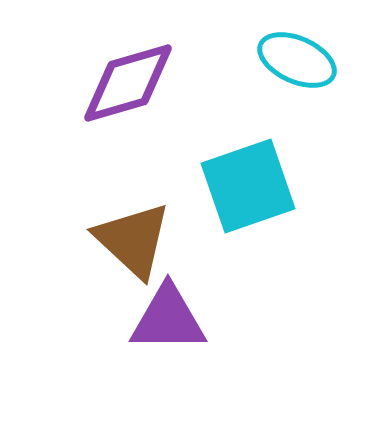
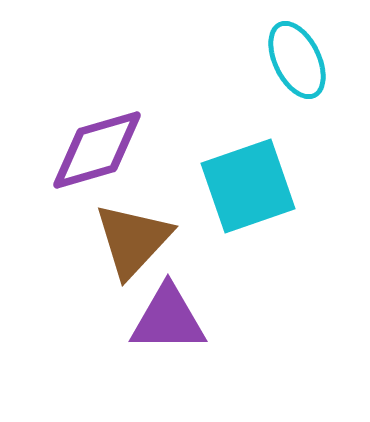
cyan ellipse: rotated 40 degrees clockwise
purple diamond: moved 31 px left, 67 px down
brown triangle: rotated 30 degrees clockwise
